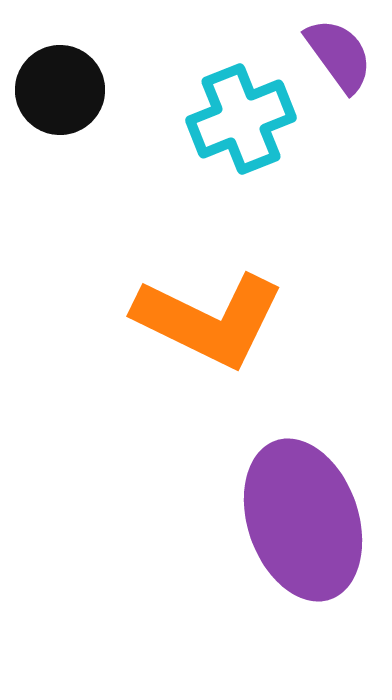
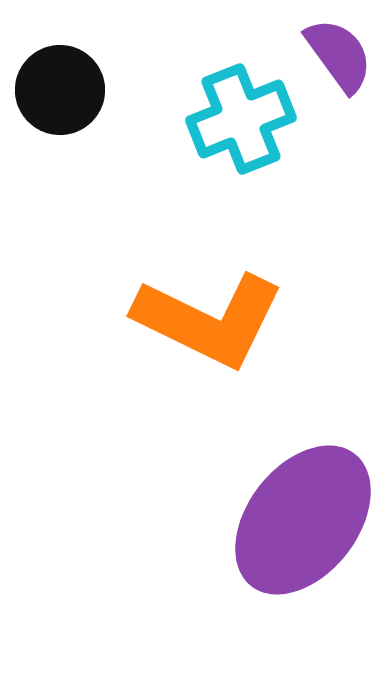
purple ellipse: rotated 57 degrees clockwise
